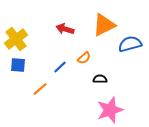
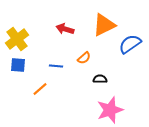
yellow cross: moved 1 px right
blue semicircle: rotated 20 degrees counterclockwise
blue line: moved 4 px left, 1 px up; rotated 48 degrees clockwise
